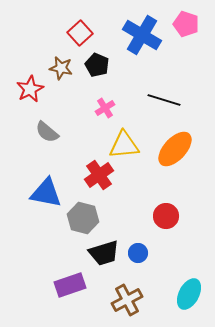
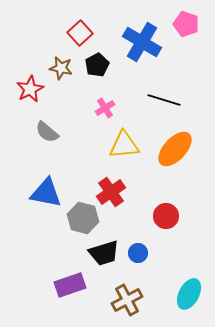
blue cross: moved 7 px down
black pentagon: rotated 20 degrees clockwise
red cross: moved 12 px right, 17 px down
